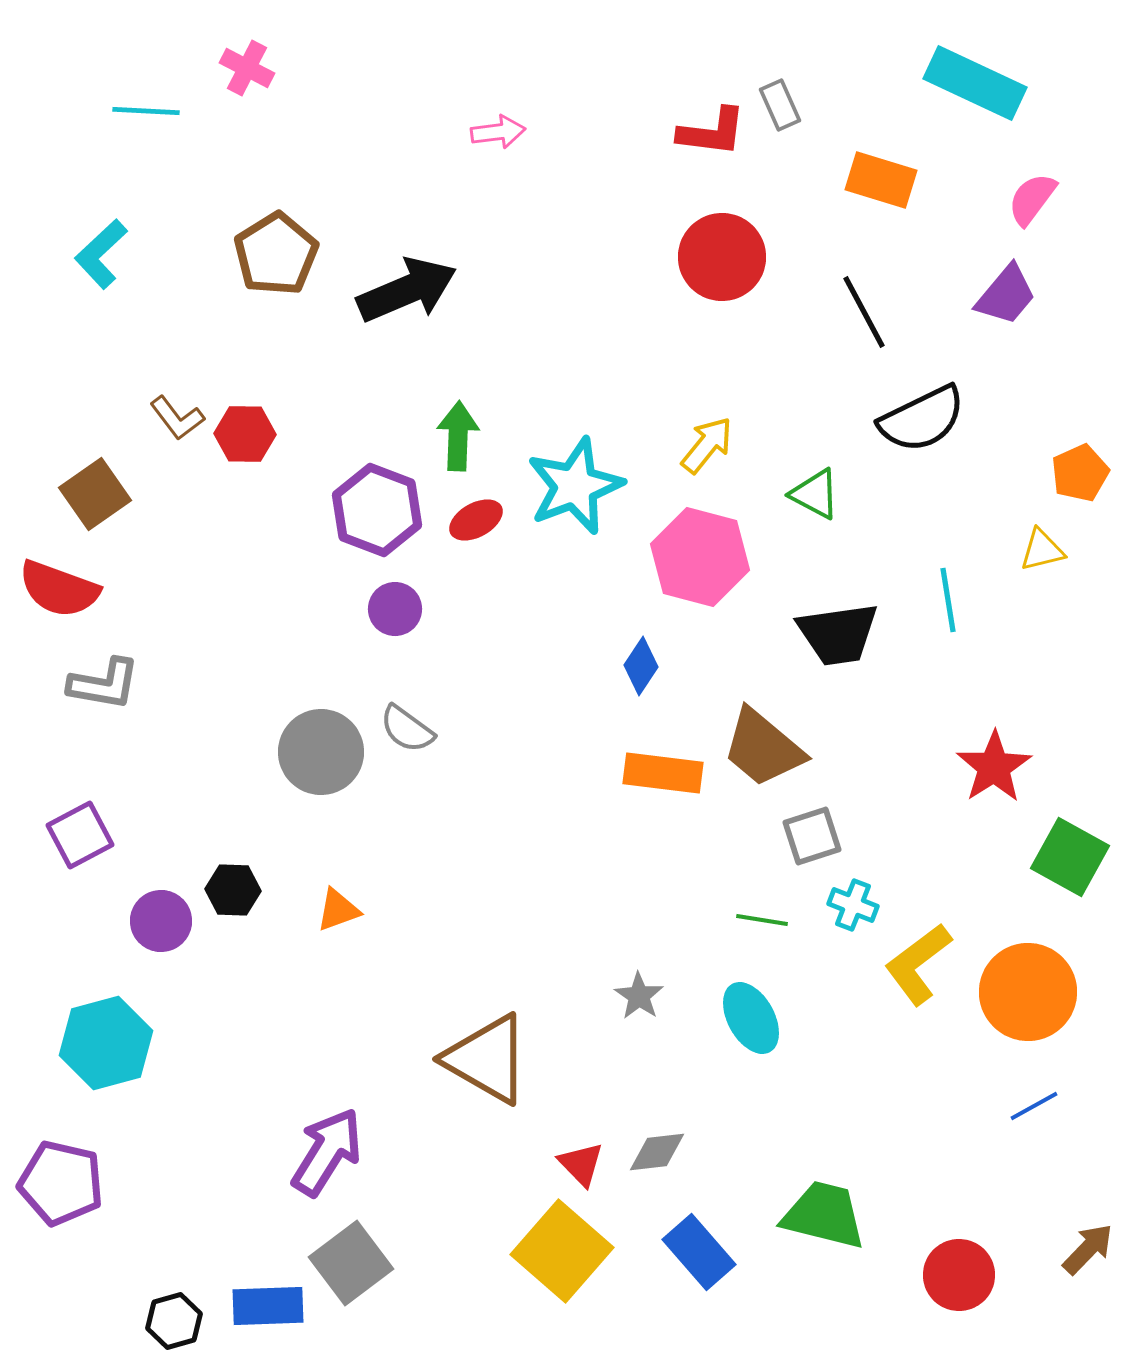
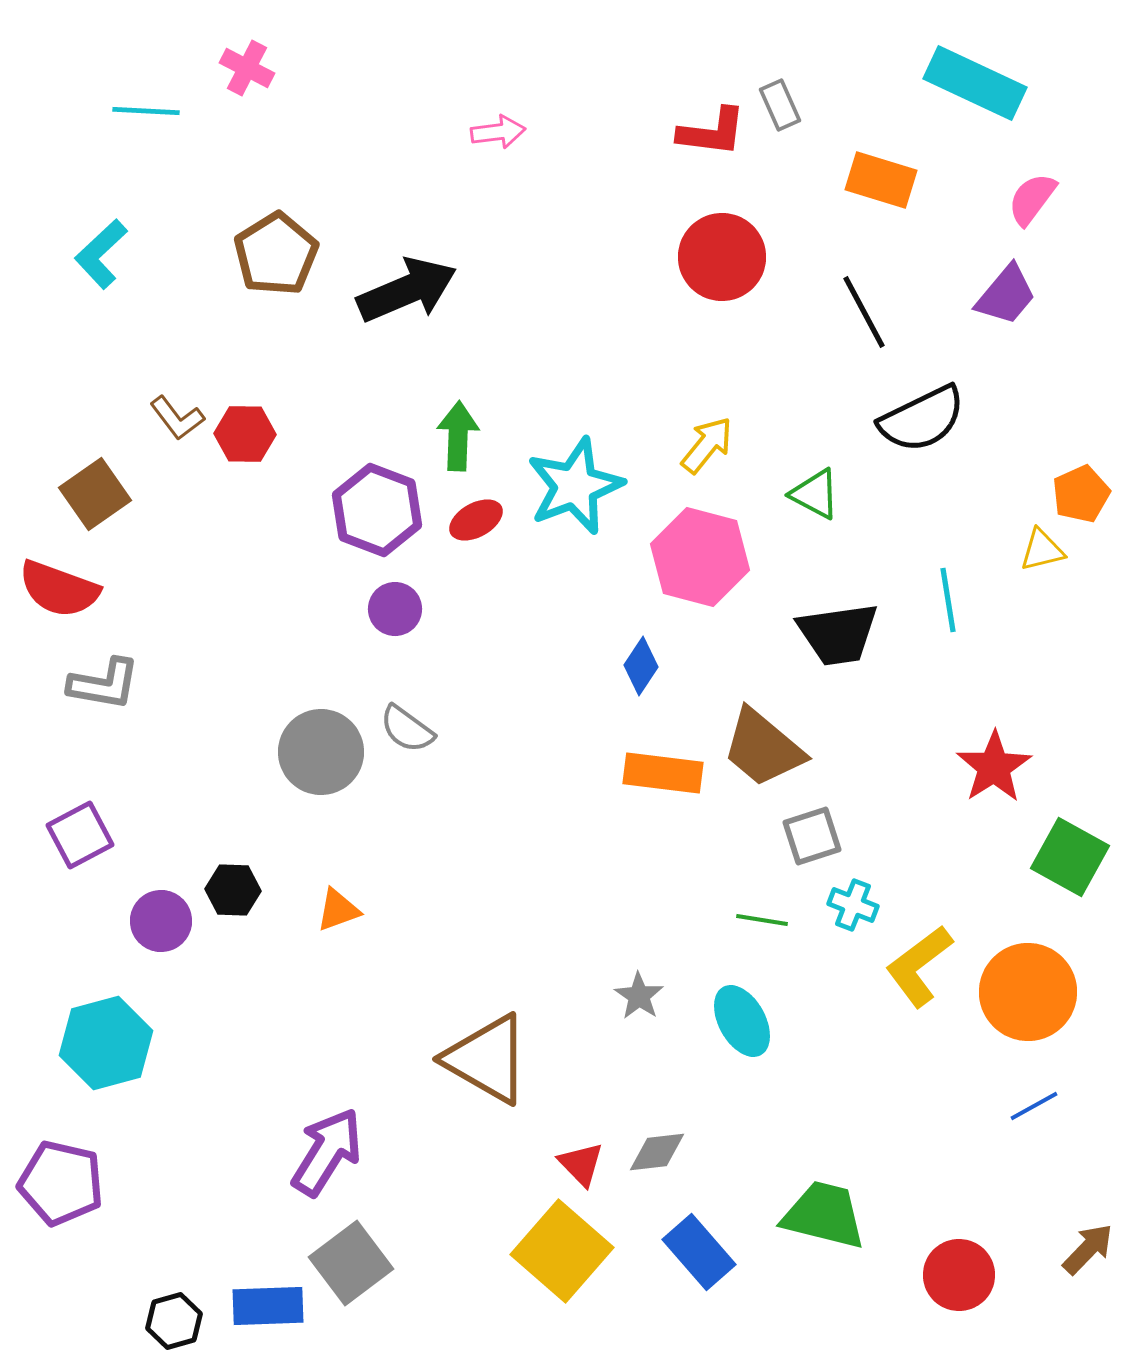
orange pentagon at (1080, 473): moved 1 px right, 21 px down
yellow L-shape at (918, 964): moved 1 px right, 2 px down
cyan ellipse at (751, 1018): moved 9 px left, 3 px down
